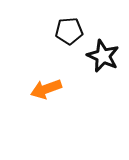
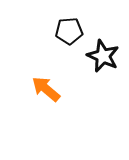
orange arrow: rotated 60 degrees clockwise
